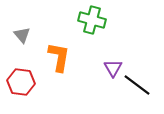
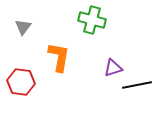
gray triangle: moved 1 px right, 8 px up; rotated 18 degrees clockwise
purple triangle: rotated 42 degrees clockwise
black line: rotated 48 degrees counterclockwise
